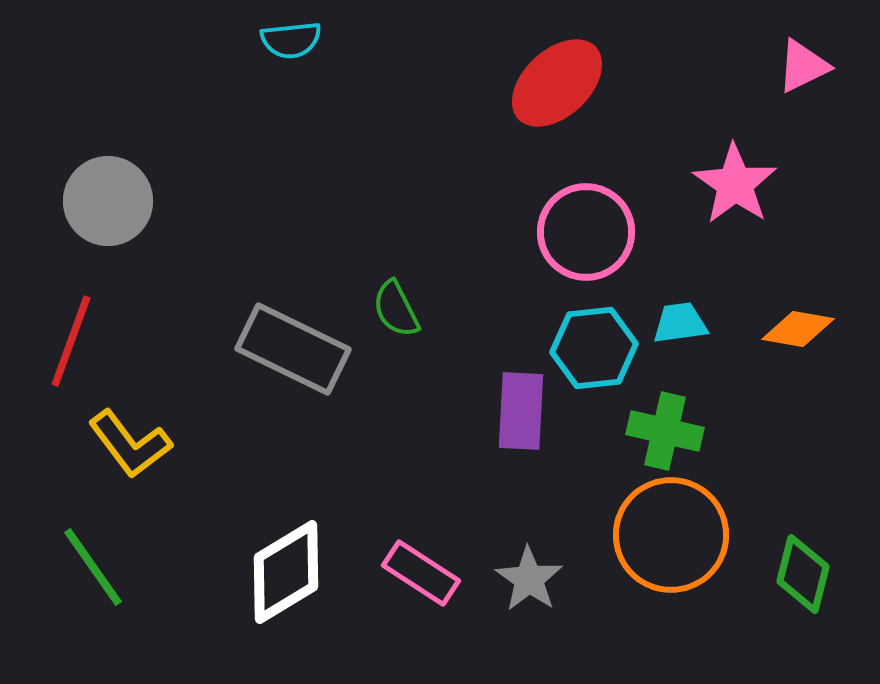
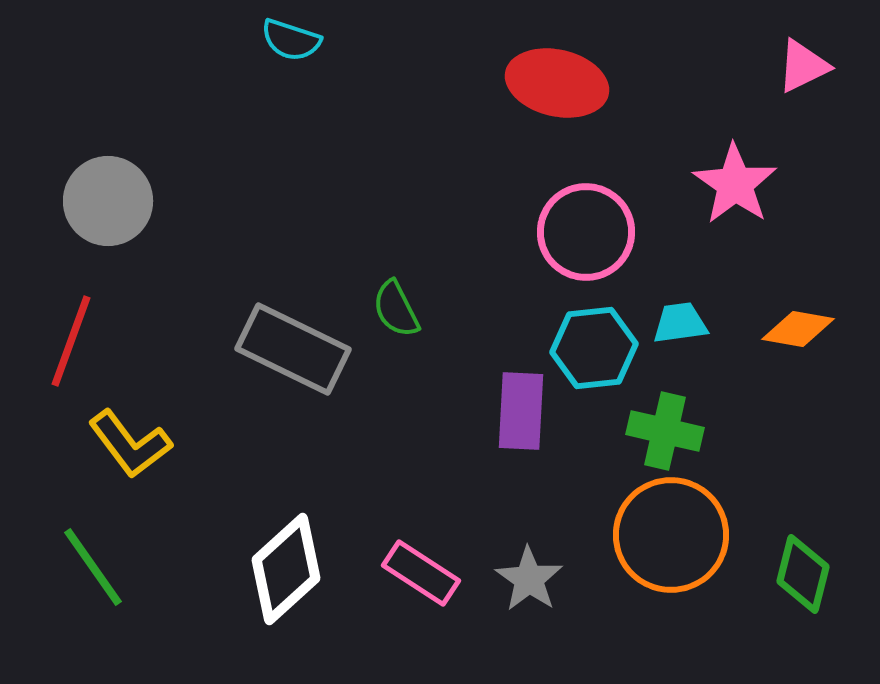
cyan semicircle: rotated 24 degrees clockwise
red ellipse: rotated 56 degrees clockwise
white diamond: moved 3 px up; rotated 11 degrees counterclockwise
